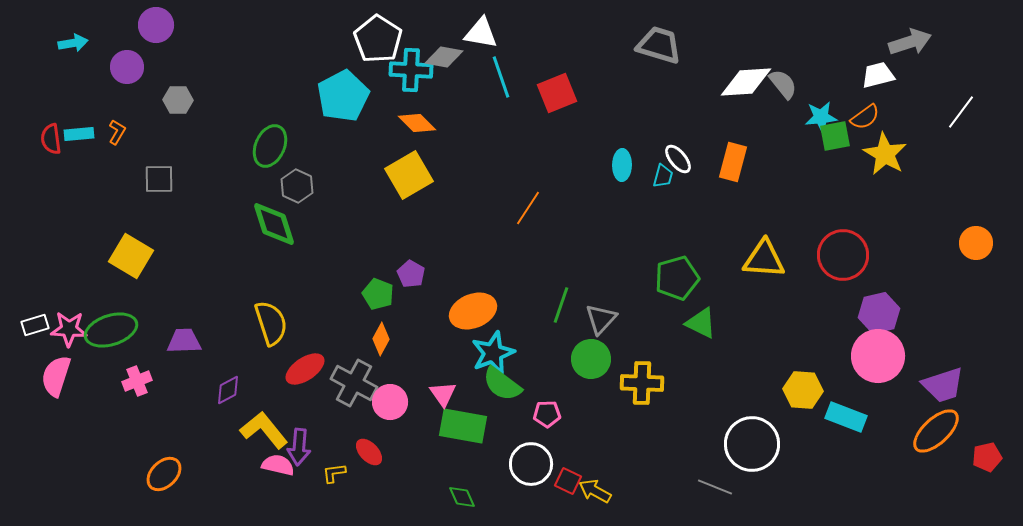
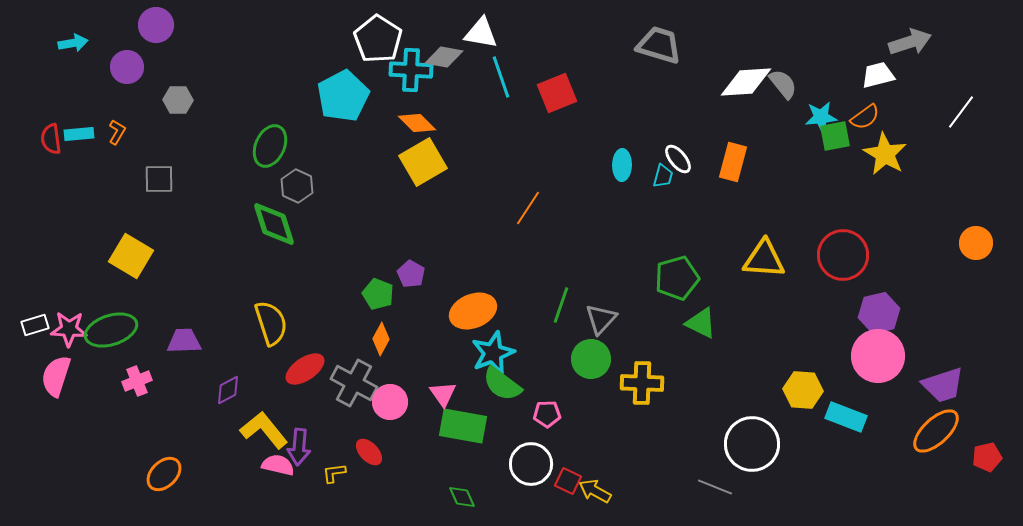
yellow square at (409, 175): moved 14 px right, 13 px up
